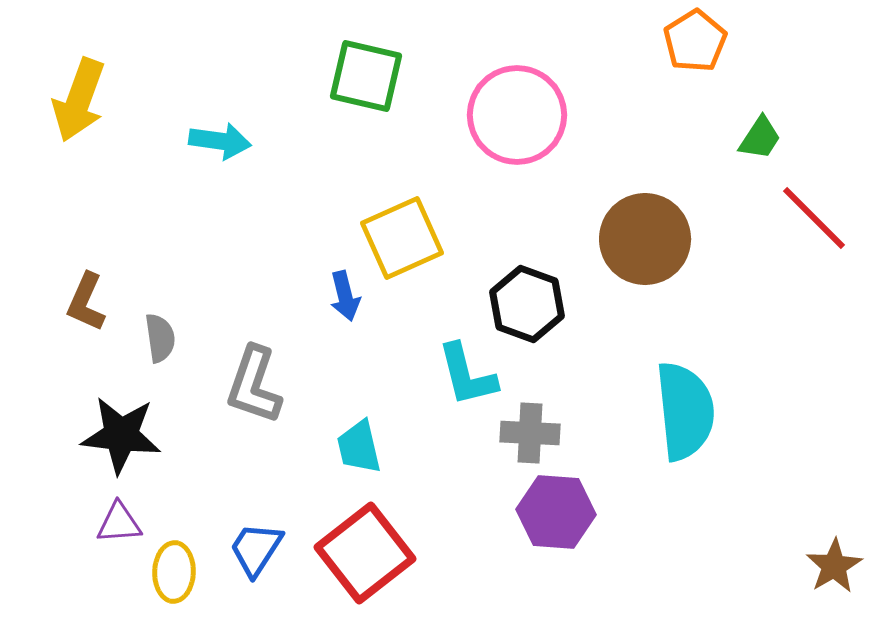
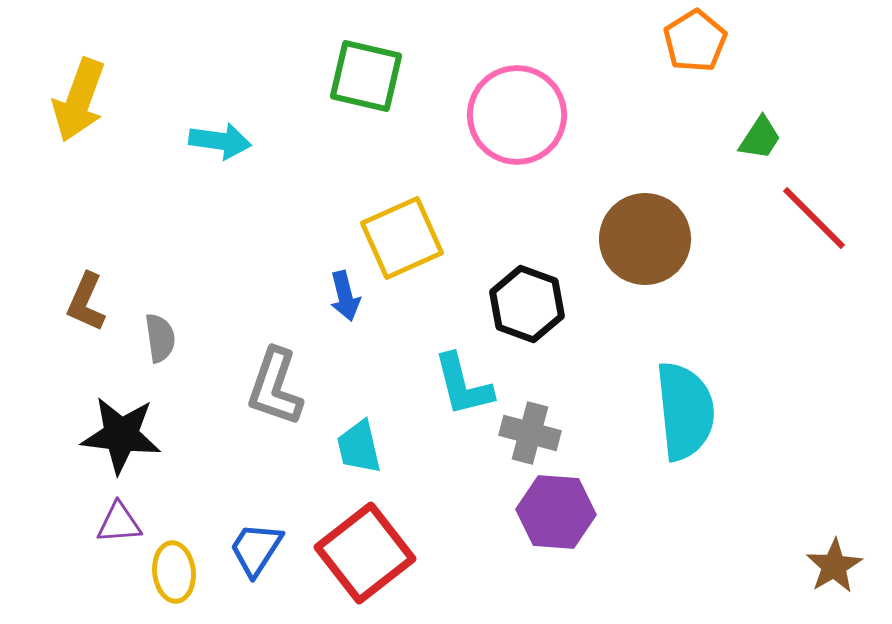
cyan L-shape: moved 4 px left, 10 px down
gray L-shape: moved 21 px right, 2 px down
gray cross: rotated 12 degrees clockwise
yellow ellipse: rotated 8 degrees counterclockwise
